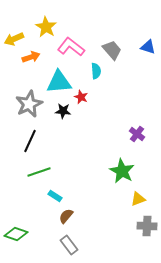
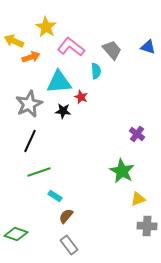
yellow arrow: moved 2 px down; rotated 48 degrees clockwise
